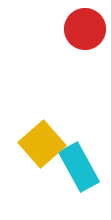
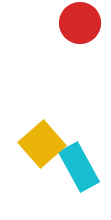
red circle: moved 5 px left, 6 px up
